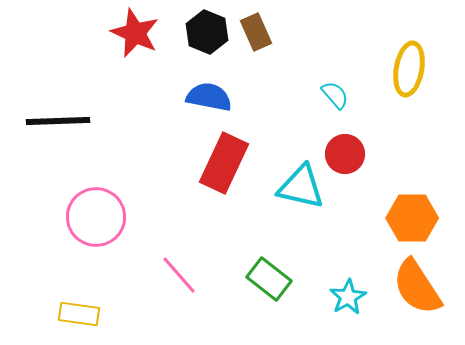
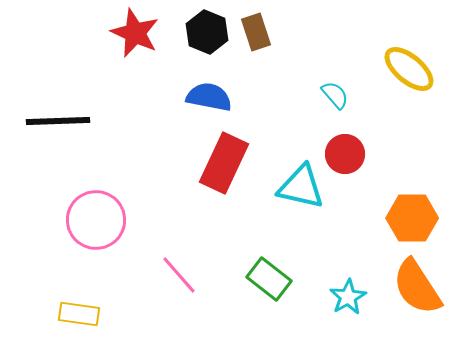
brown rectangle: rotated 6 degrees clockwise
yellow ellipse: rotated 60 degrees counterclockwise
pink circle: moved 3 px down
